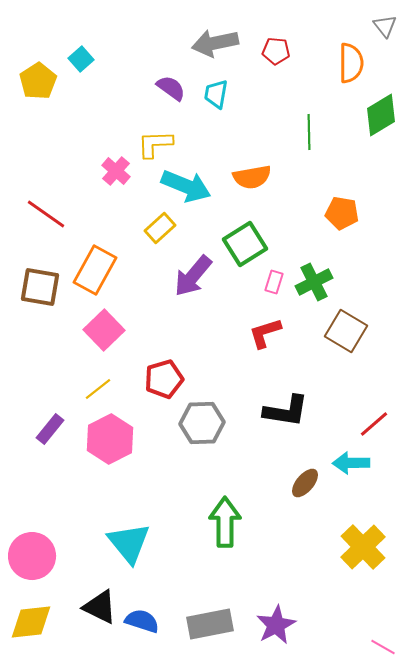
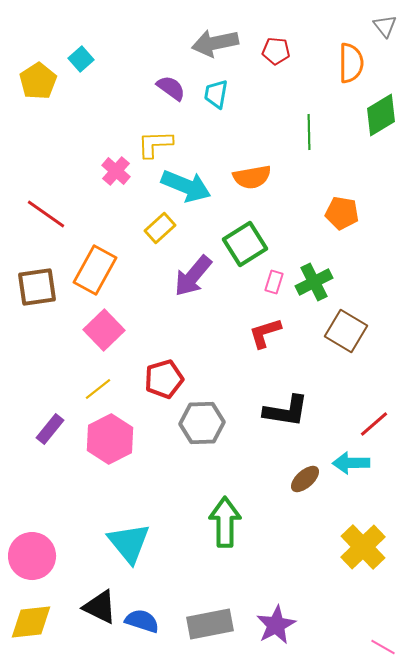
brown square at (40, 287): moved 3 px left; rotated 18 degrees counterclockwise
brown ellipse at (305, 483): moved 4 px up; rotated 8 degrees clockwise
